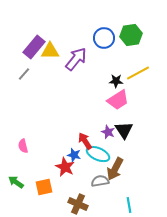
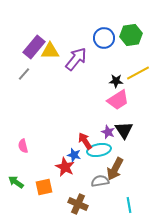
cyan ellipse: moved 1 px right, 4 px up; rotated 35 degrees counterclockwise
